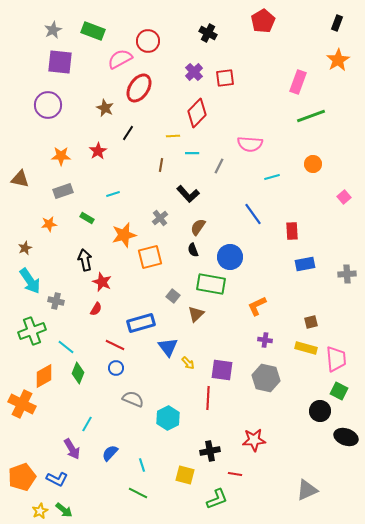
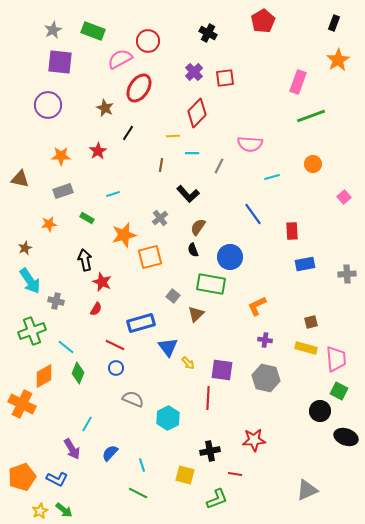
black rectangle at (337, 23): moved 3 px left
